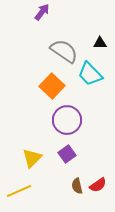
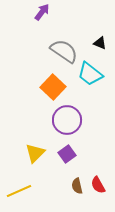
black triangle: rotated 24 degrees clockwise
cyan trapezoid: rotated 8 degrees counterclockwise
orange square: moved 1 px right, 1 px down
yellow triangle: moved 3 px right, 5 px up
red semicircle: rotated 96 degrees clockwise
